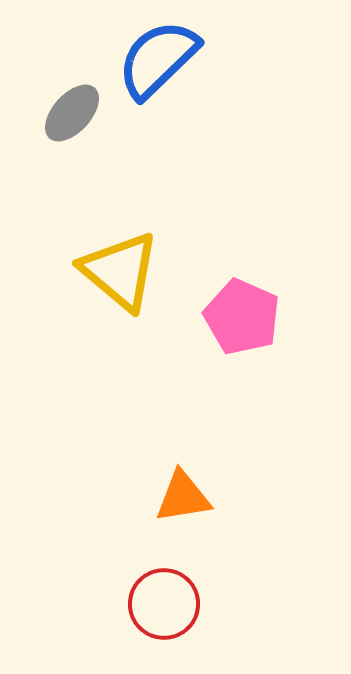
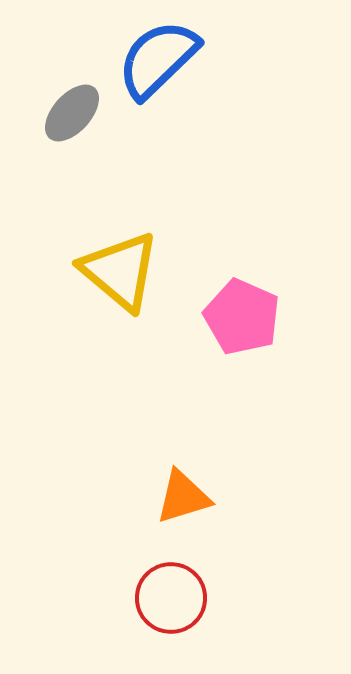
orange triangle: rotated 8 degrees counterclockwise
red circle: moved 7 px right, 6 px up
